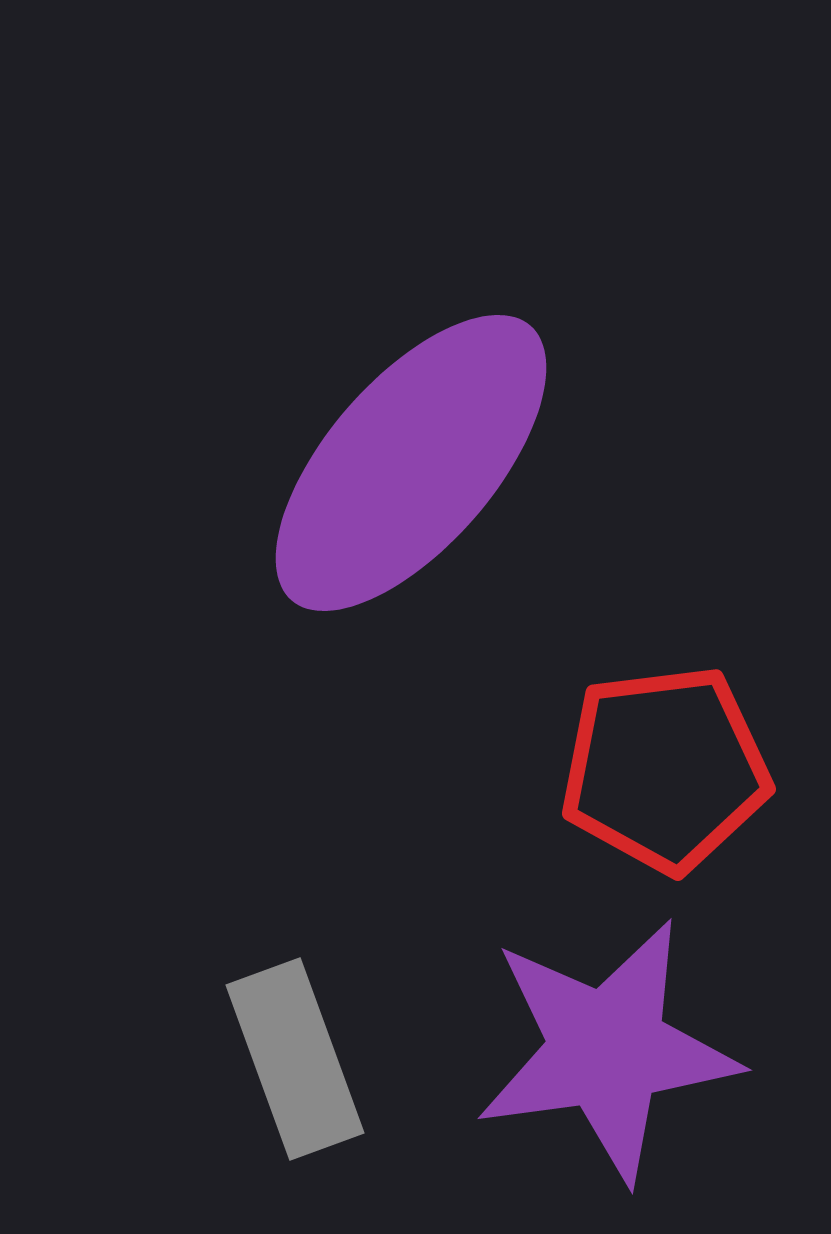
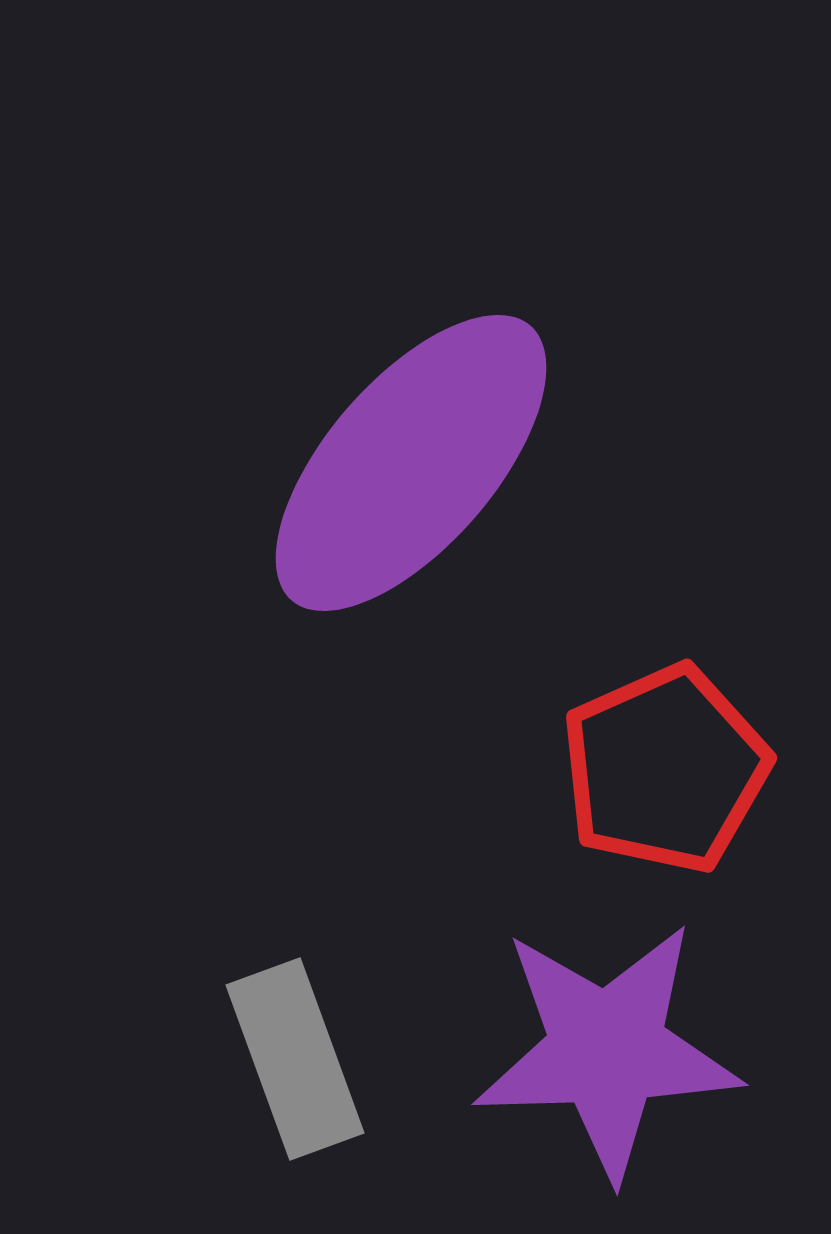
red pentagon: rotated 17 degrees counterclockwise
purple star: rotated 6 degrees clockwise
